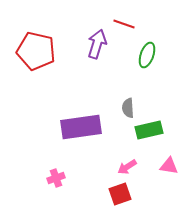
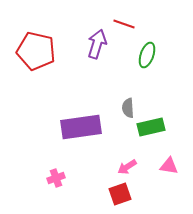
green rectangle: moved 2 px right, 3 px up
